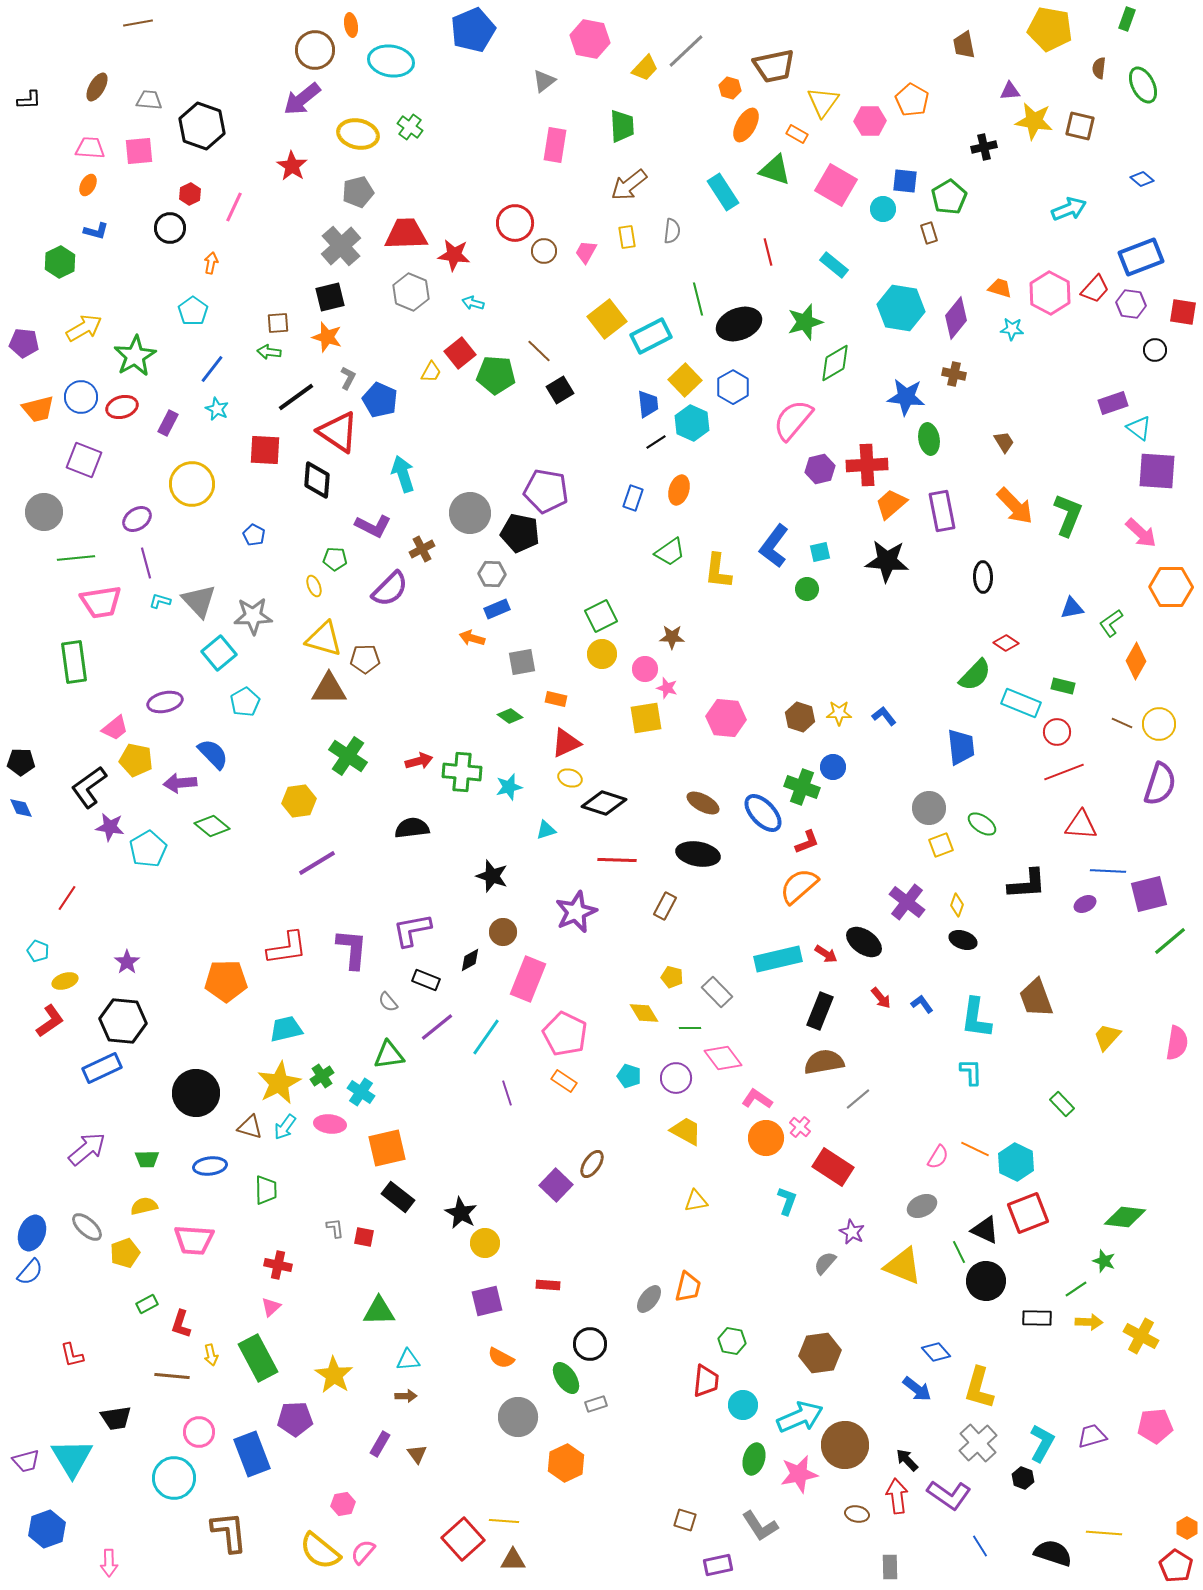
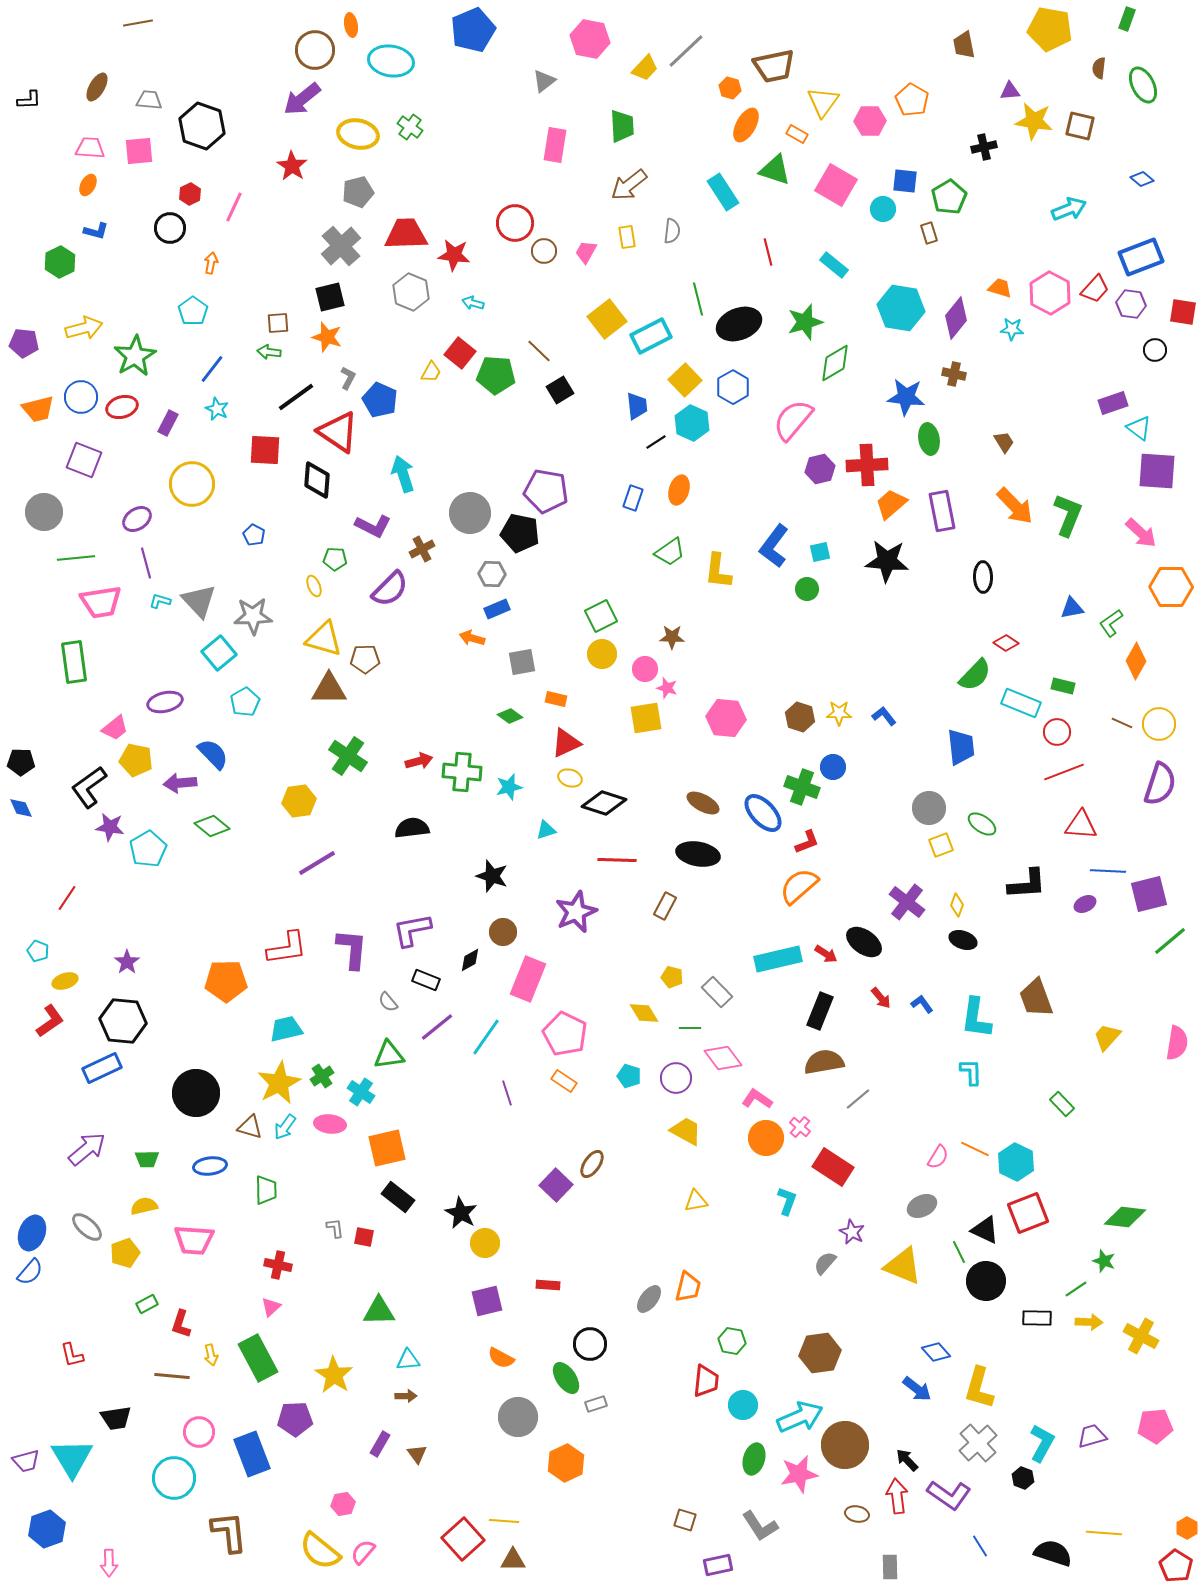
yellow arrow at (84, 328): rotated 15 degrees clockwise
red square at (460, 353): rotated 12 degrees counterclockwise
blue trapezoid at (648, 404): moved 11 px left, 2 px down
